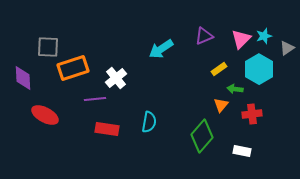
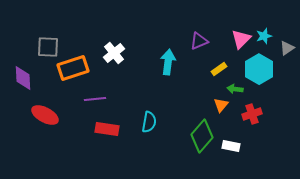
purple triangle: moved 5 px left, 5 px down
cyan arrow: moved 7 px right, 13 px down; rotated 130 degrees clockwise
white cross: moved 2 px left, 25 px up
red cross: rotated 12 degrees counterclockwise
white rectangle: moved 11 px left, 5 px up
